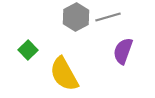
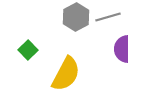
purple semicircle: moved 1 px left, 2 px up; rotated 20 degrees counterclockwise
yellow semicircle: moved 2 px right; rotated 123 degrees counterclockwise
